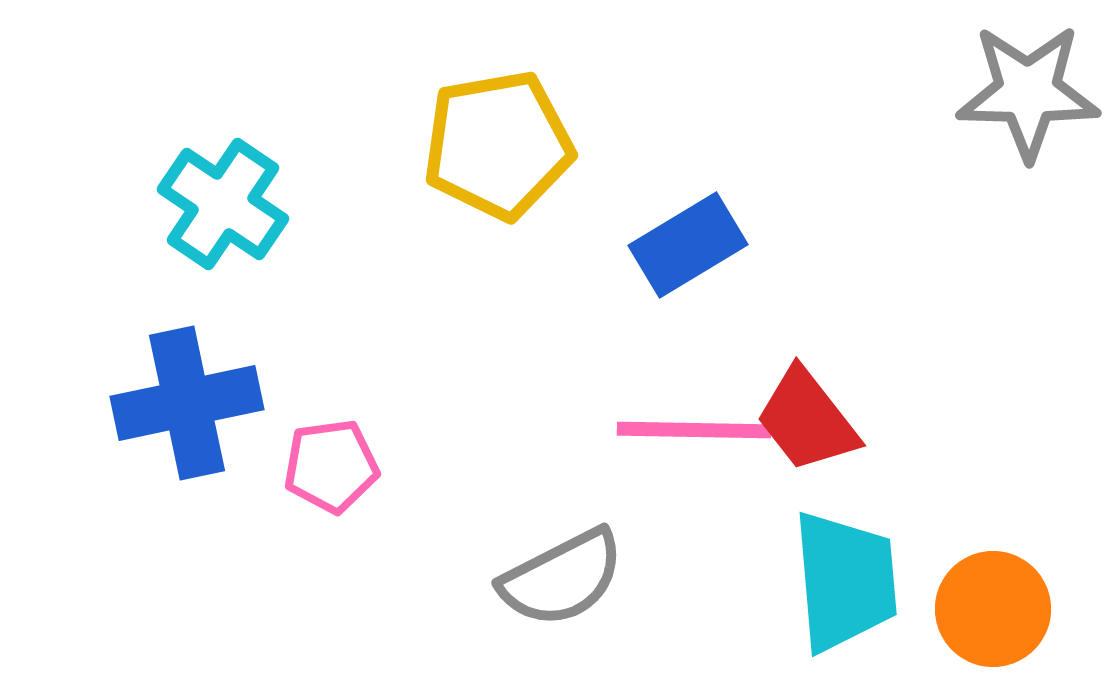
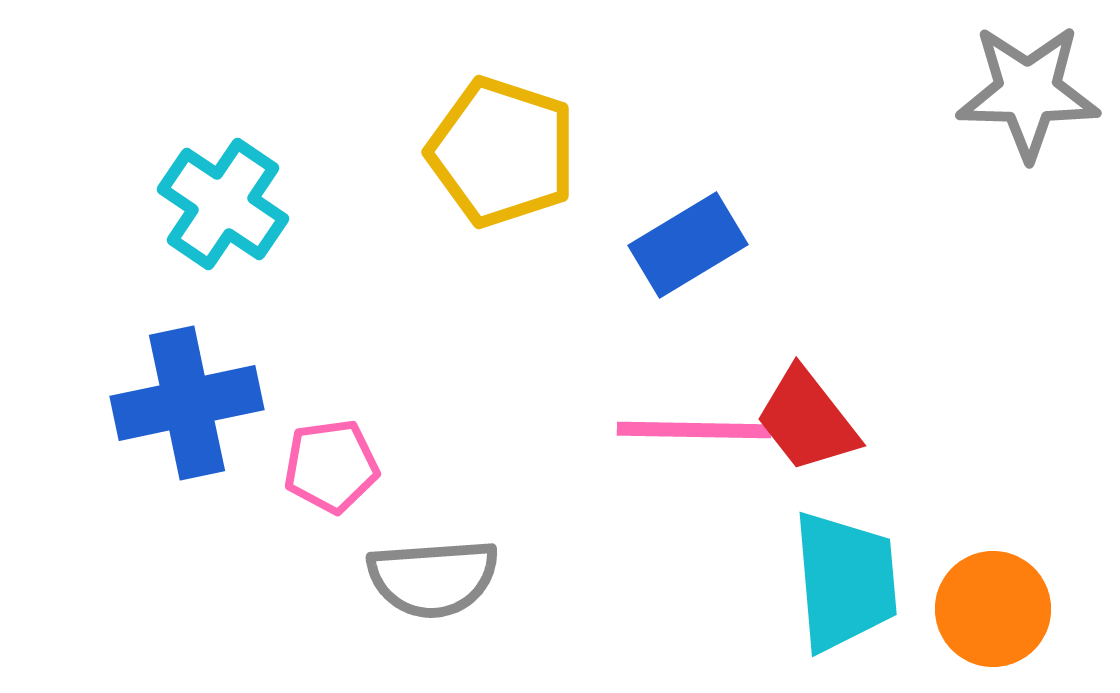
yellow pentagon: moved 4 px right, 7 px down; rotated 28 degrees clockwise
gray semicircle: moved 129 px left; rotated 23 degrees clockwise
